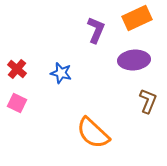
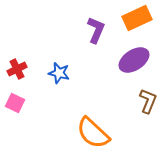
purple ellipse: rotated 28 degrees counterclockwise
red cross: rotated 24 degrees clockwise
blue star: moved 2 px left
pink square: moved 2 px left
